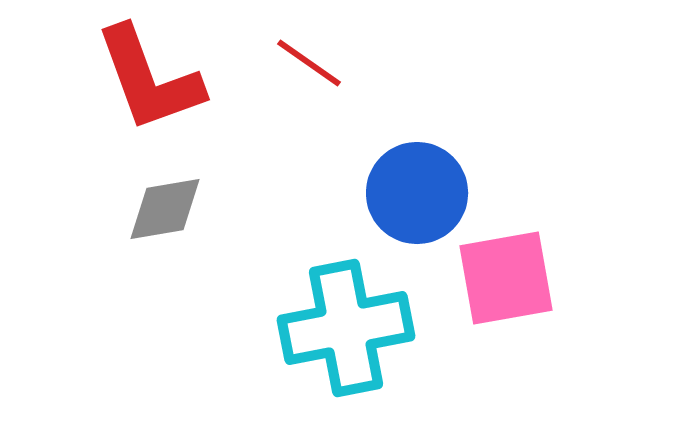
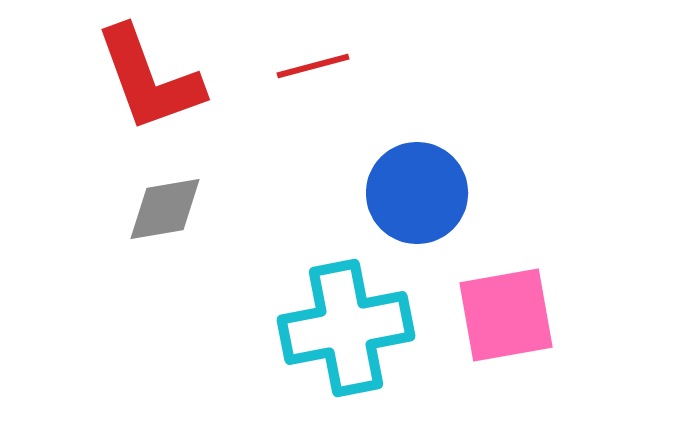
red line: moved 4 px right, 3 px down; rotated 50 degrees counterclockwise
pink square: moved 37 px down
